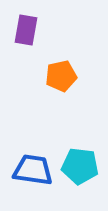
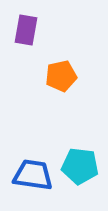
blue trapezoid: moved 5 px down
